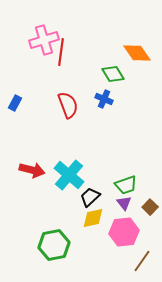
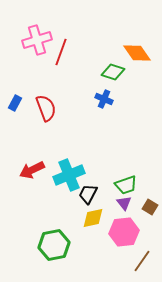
pink cross: moved 7 px left
red line: rotated 12 degrees clockwise
green diamond: moved 2 px up; rotated 40 degrees counterclockwise
red semicircle: moved 22 px left, 3 px down
red arrow: rotated 140 degrees clockwise
cyan cross: rotated 28 degrees clockwise
black trapezoid: moved 2 px left, 3 px up; rotated 20 degrees counterclockwise
brown square: rotated 14 degrees counterclockwise
